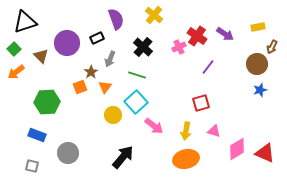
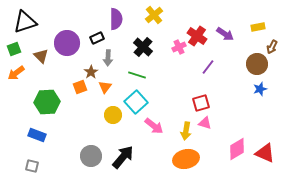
yellow cross: rotated 12 degrees clockwise
purple semicircle: rotated 20 degrees clockwise
green square: rotated 24 degrees clockwise
gray arrow: moved 2 px left, 1 px up; rotated 21 degrees counterclockwise
orange arrow: moved 1 px down
blue star: moved 1 px up
pink triangle: moved 9 px left, 8 px up
gray circle: moved 23 px right, 3 px down
